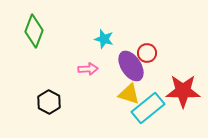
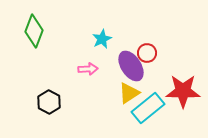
cyan star: moved 2 px left; rotated 30 degrees clockwise
yellow triangle: moved 1 px up; rotated 50 degrees counterclockwise
